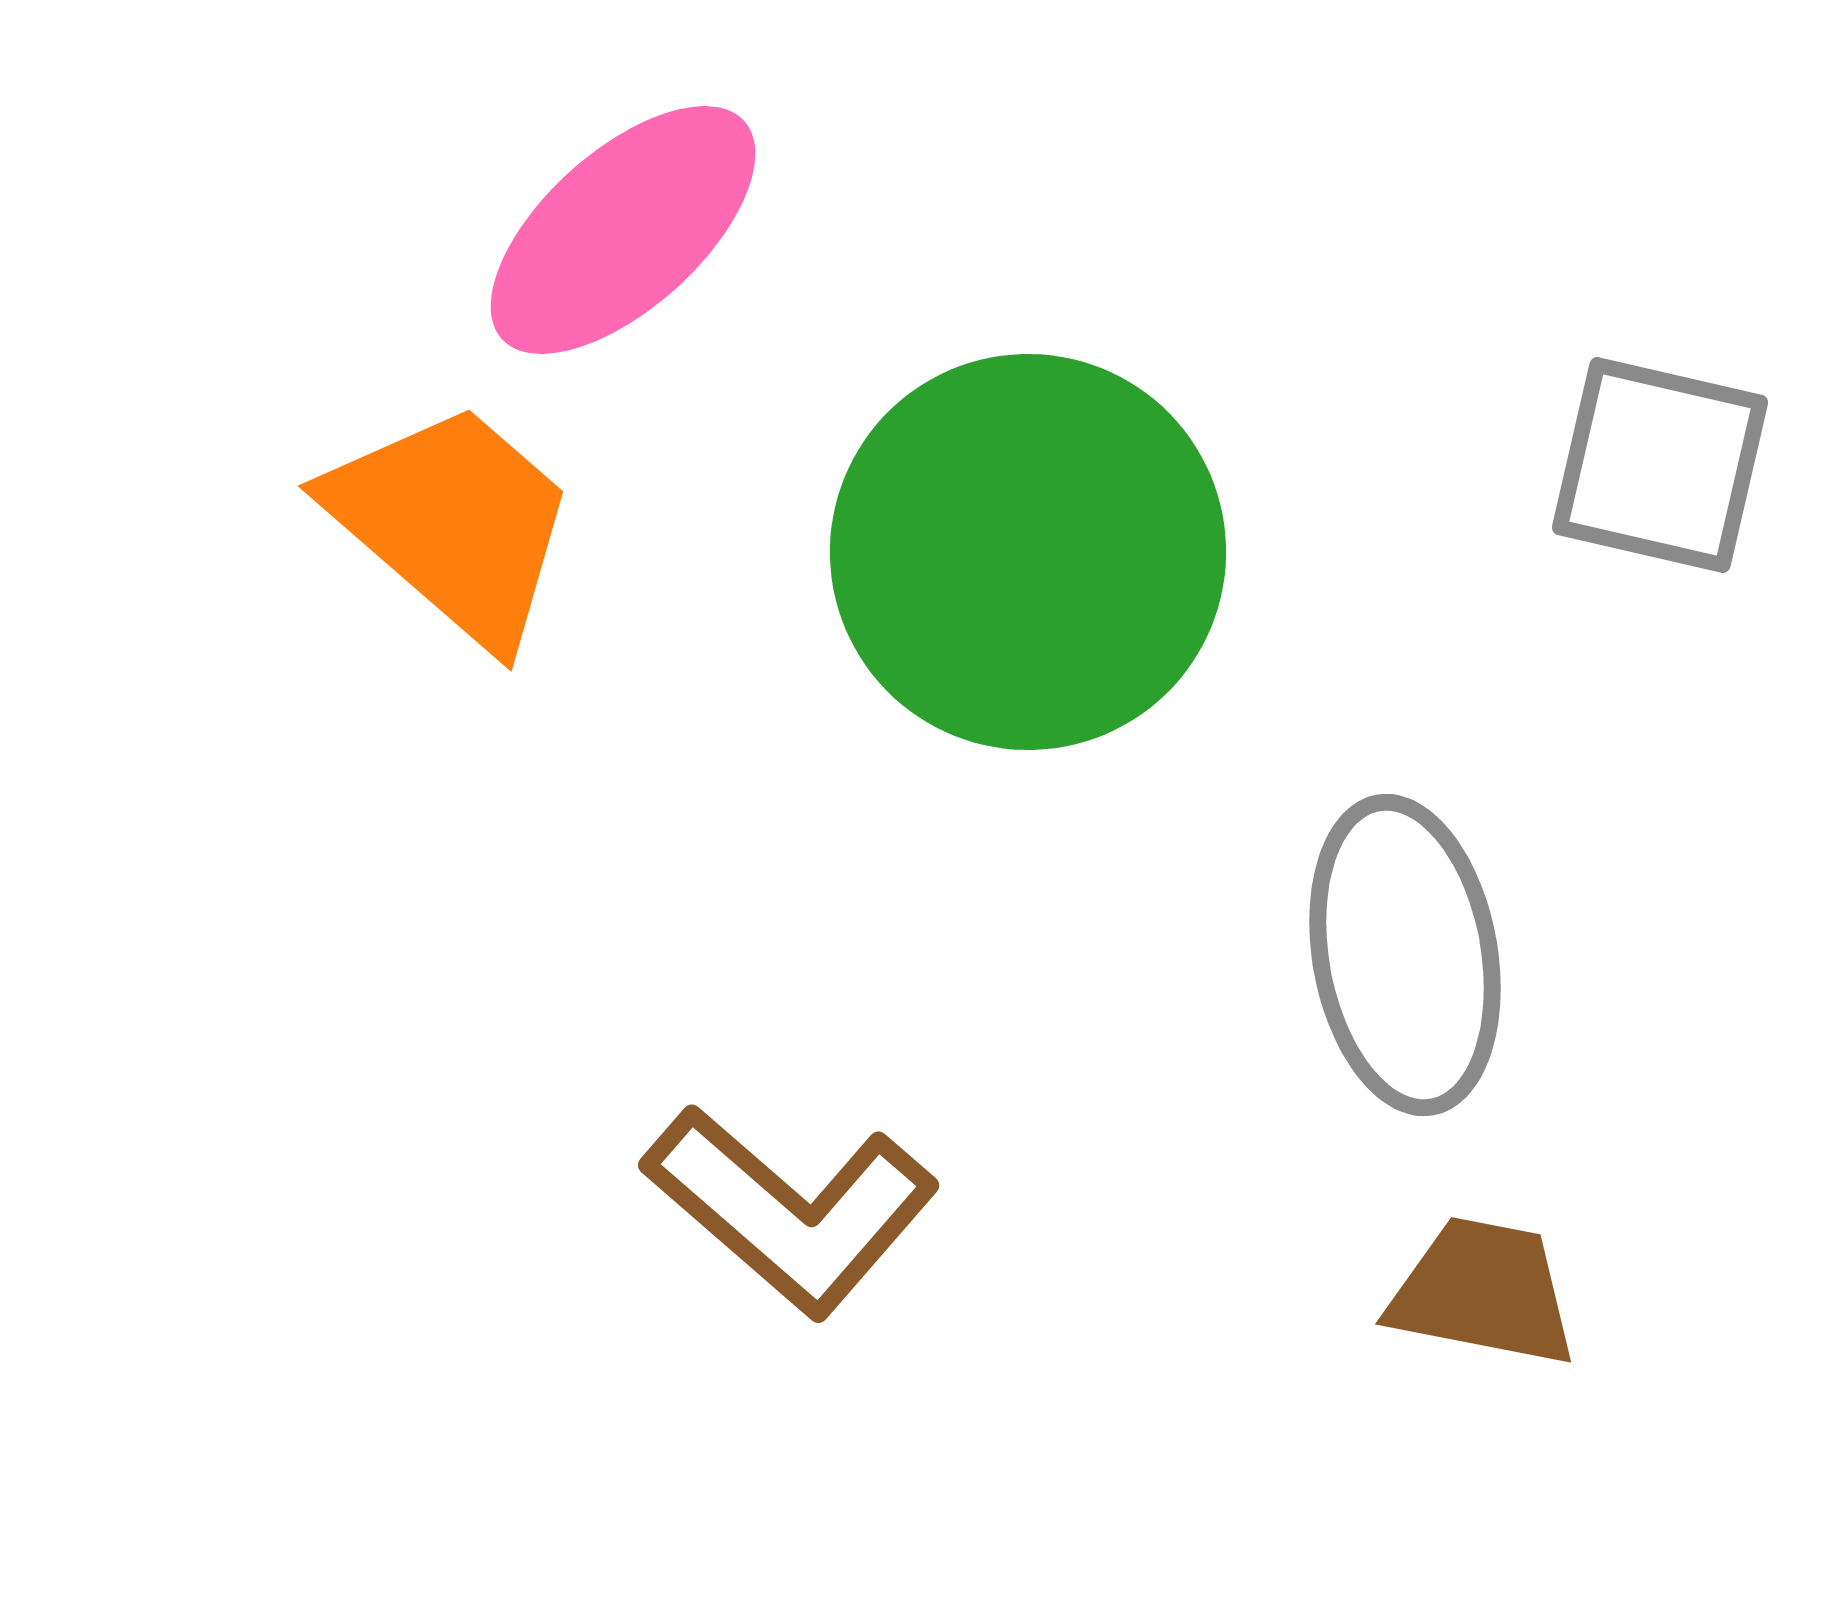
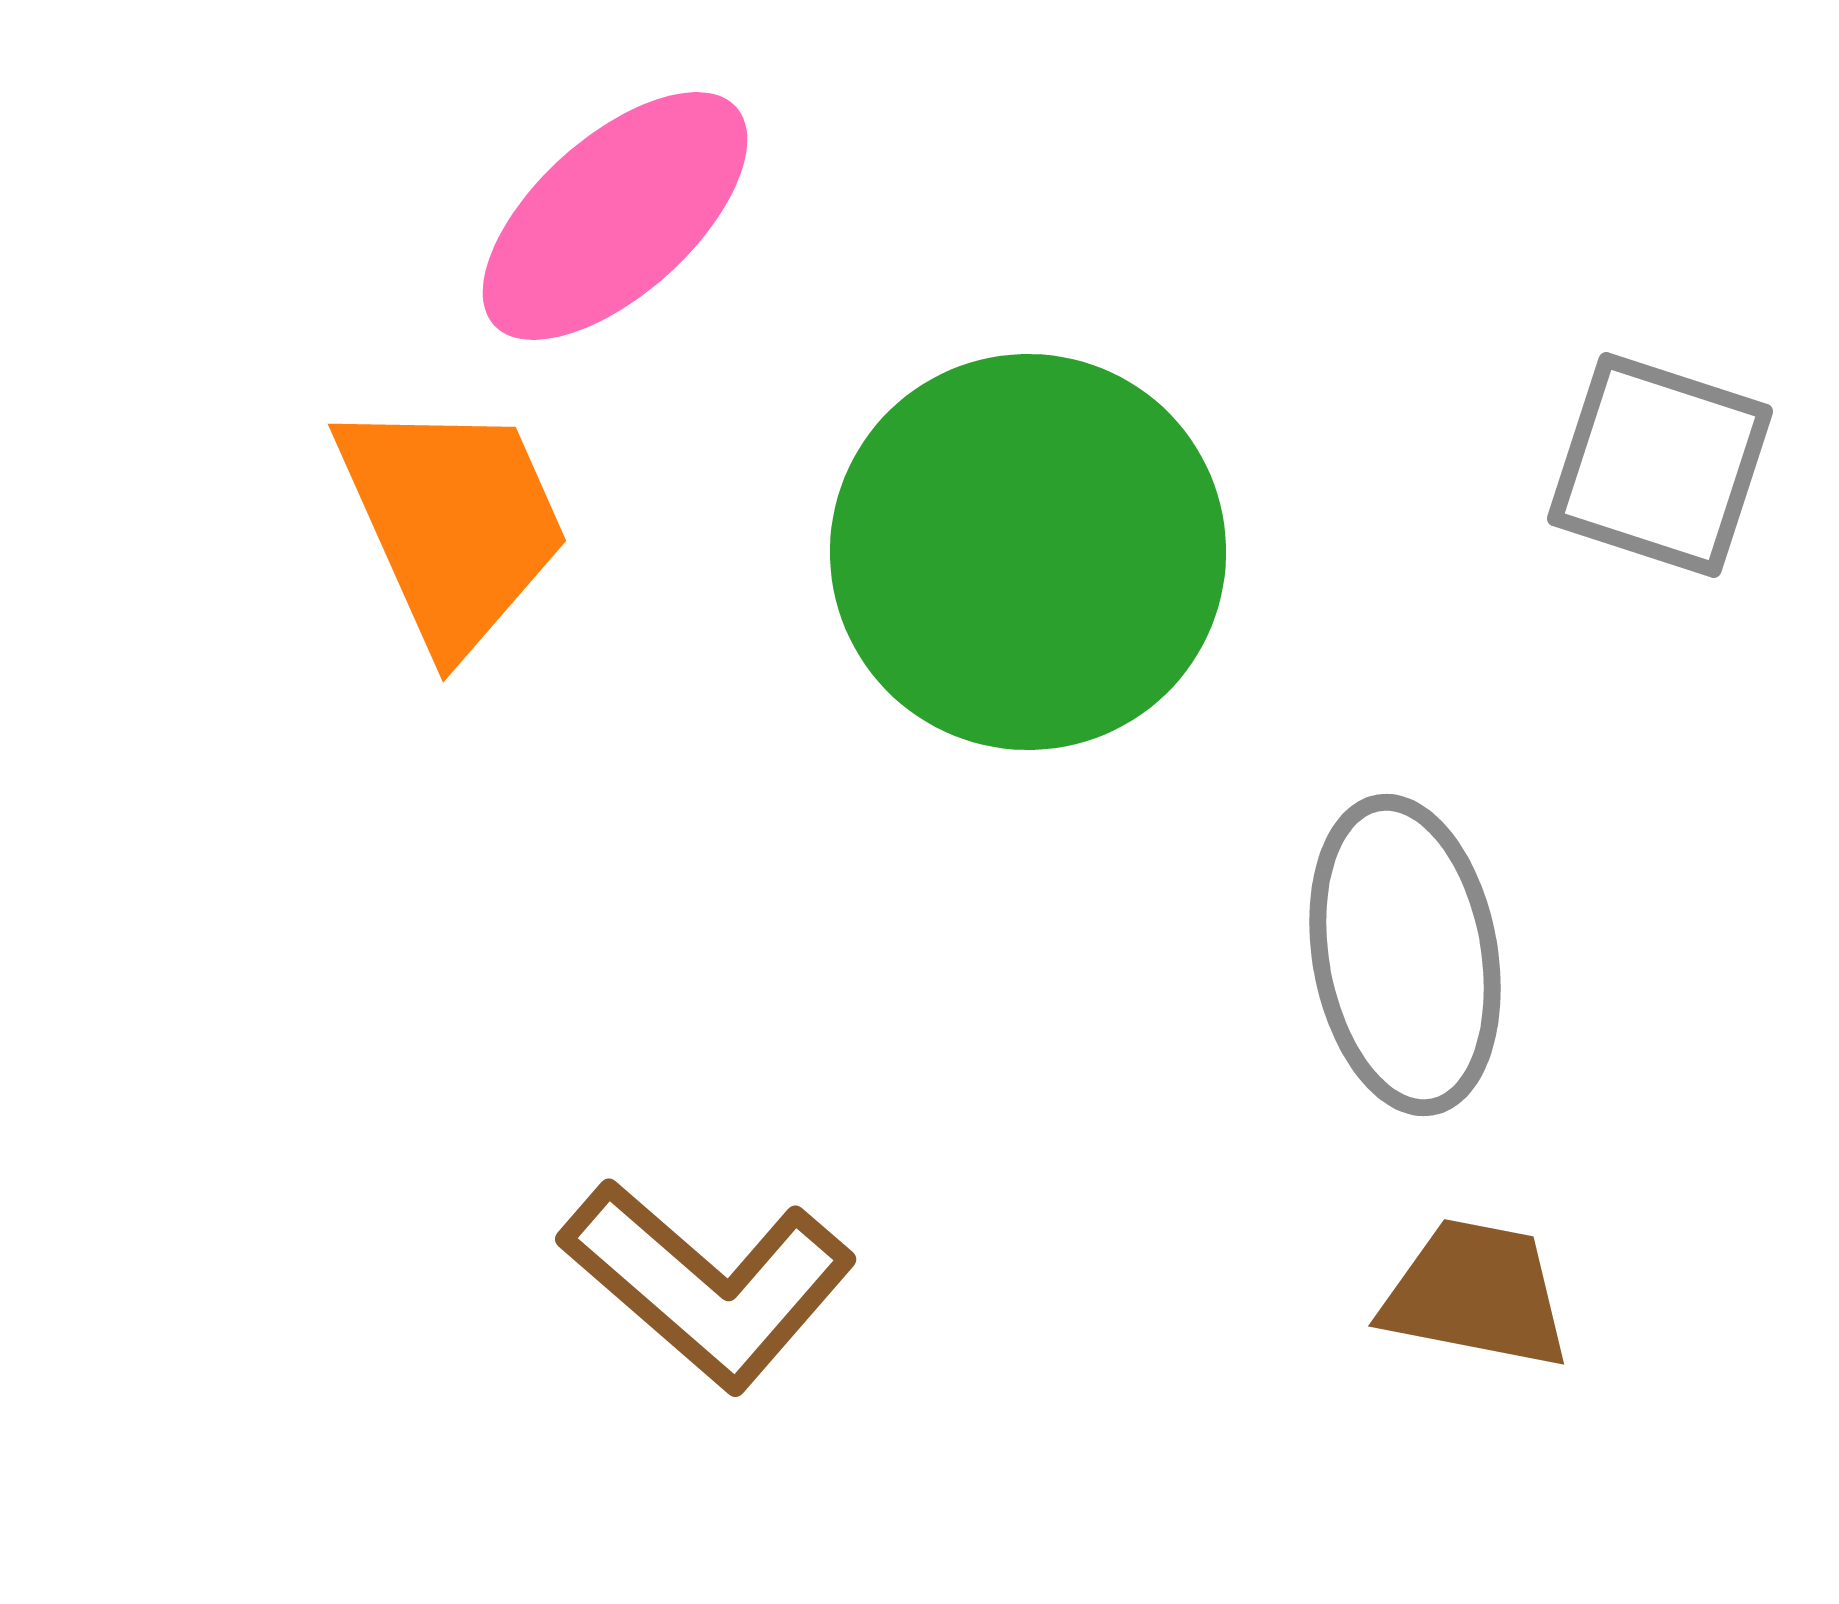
pink ellipse: moved 8 px left, 14 px up
gray square: rotated 5 degrees clockwise
orange trapezoid: rotated 25 degrees clockwise
brown L-shape: moved 83 px left, 74 px down
brown trapezoid: moved 7 px left, 2 px down
